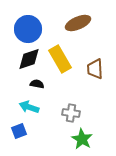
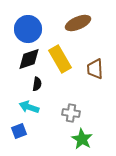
black semicircle: rotated 88 degrees clockwise
